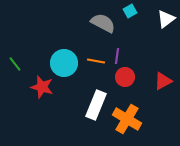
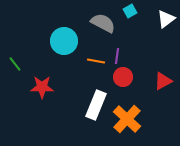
cyan circle: moved 22 px up
red circle: moved 2 px left
red star: rotated 15 degrees counterclockwise
orange cross: rotated 12 degrees clockwise
